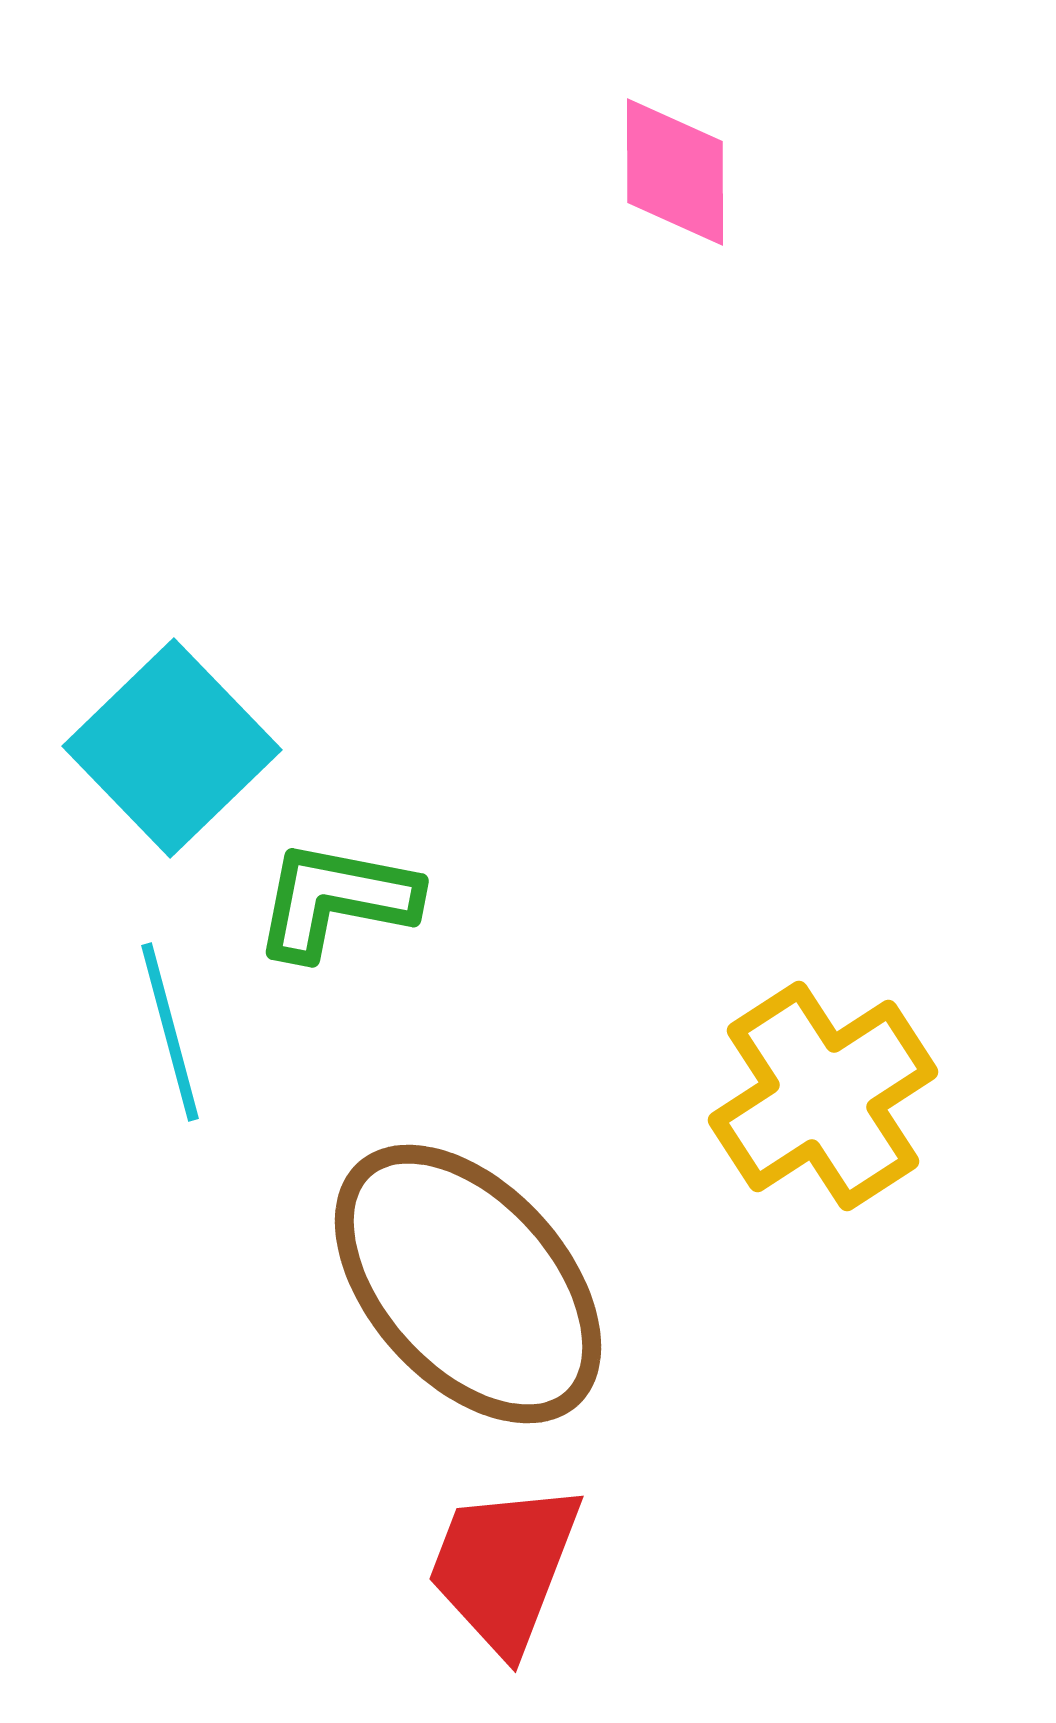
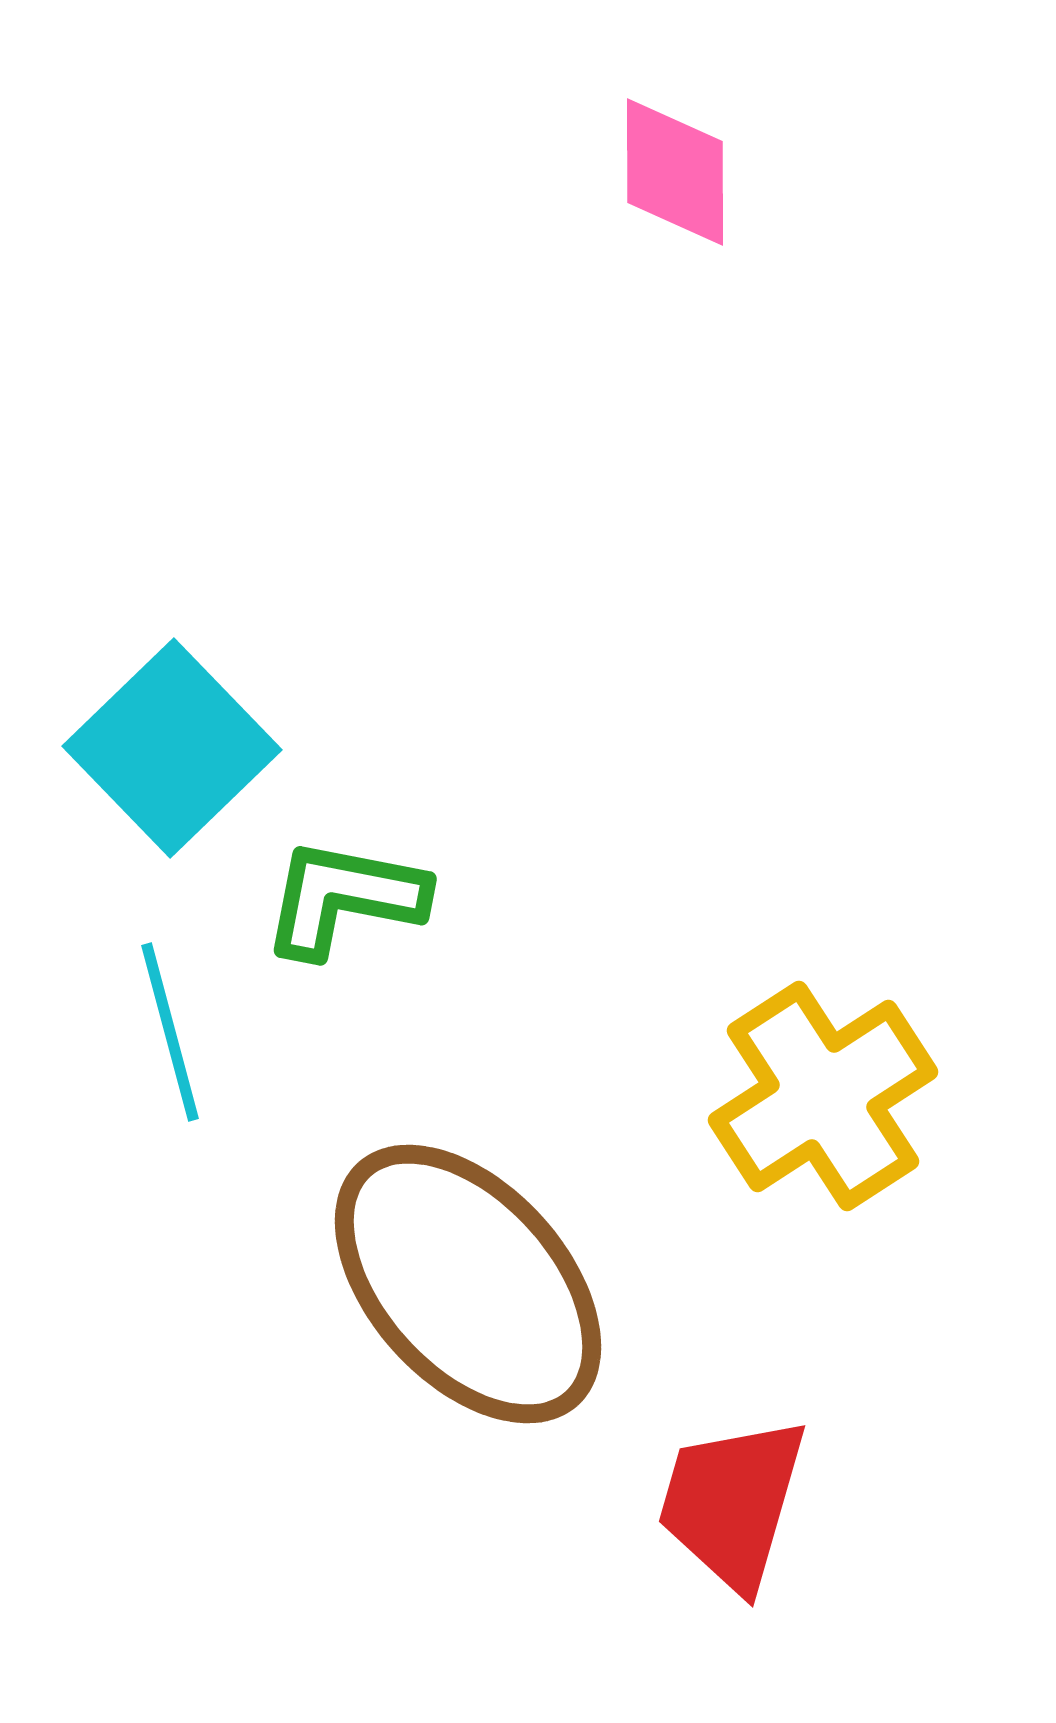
green L-shape: moved 8 px right, 2 px up
red trapezoid: moved 228 px right, 64 px up; rotated 5 degrees counterclockwise
